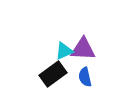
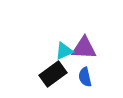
purple triangle: moved 1 px right, 1 px up
